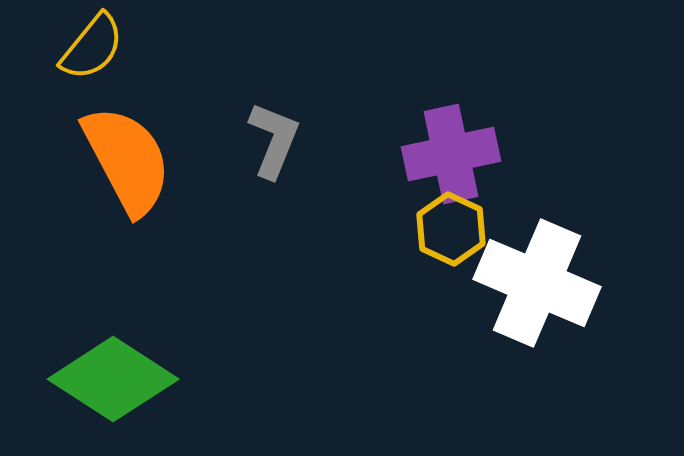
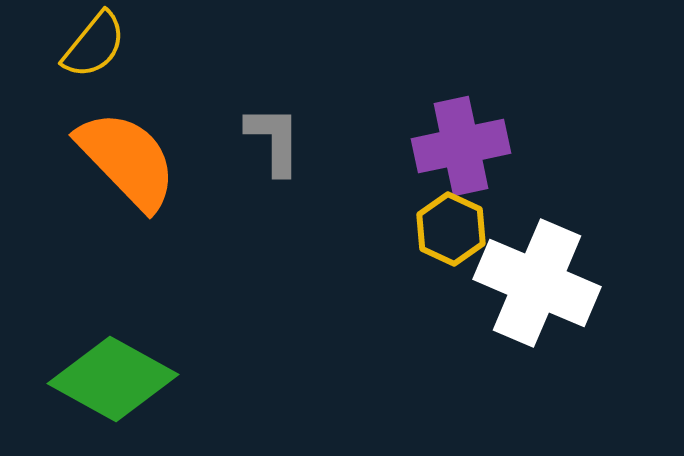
yellow semicircle: moved 2 px right, 2 px up
gray L-shape: rotated 22 degrees counterclockwise
purple cross: moved 10 px right, 8 px up
orange semicircle: rotated 16 degrees counterclockwise
green diamond: rotated 4 degrees counterclockwise
